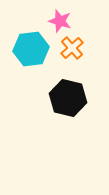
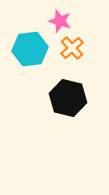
cyan hexagon: moved 1 px left
